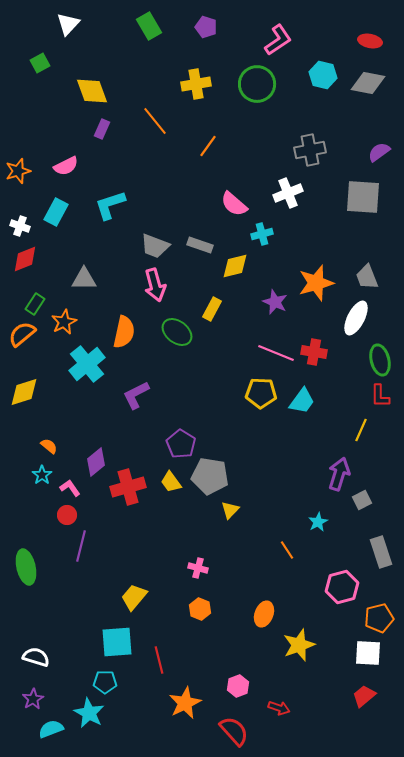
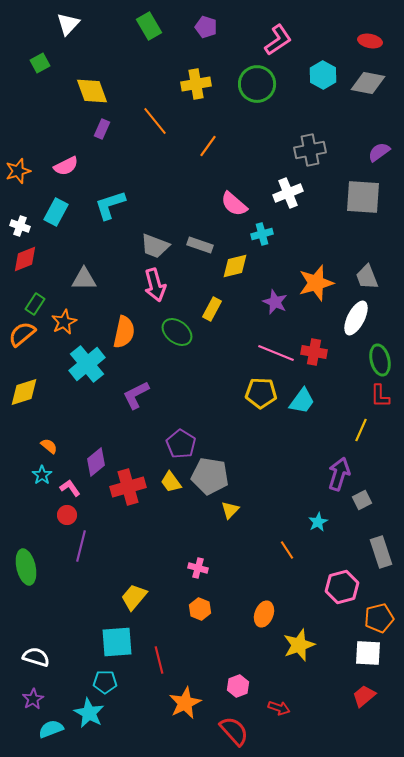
cyan hexagon at (323, 75): rotated 16 degrees clockwise
